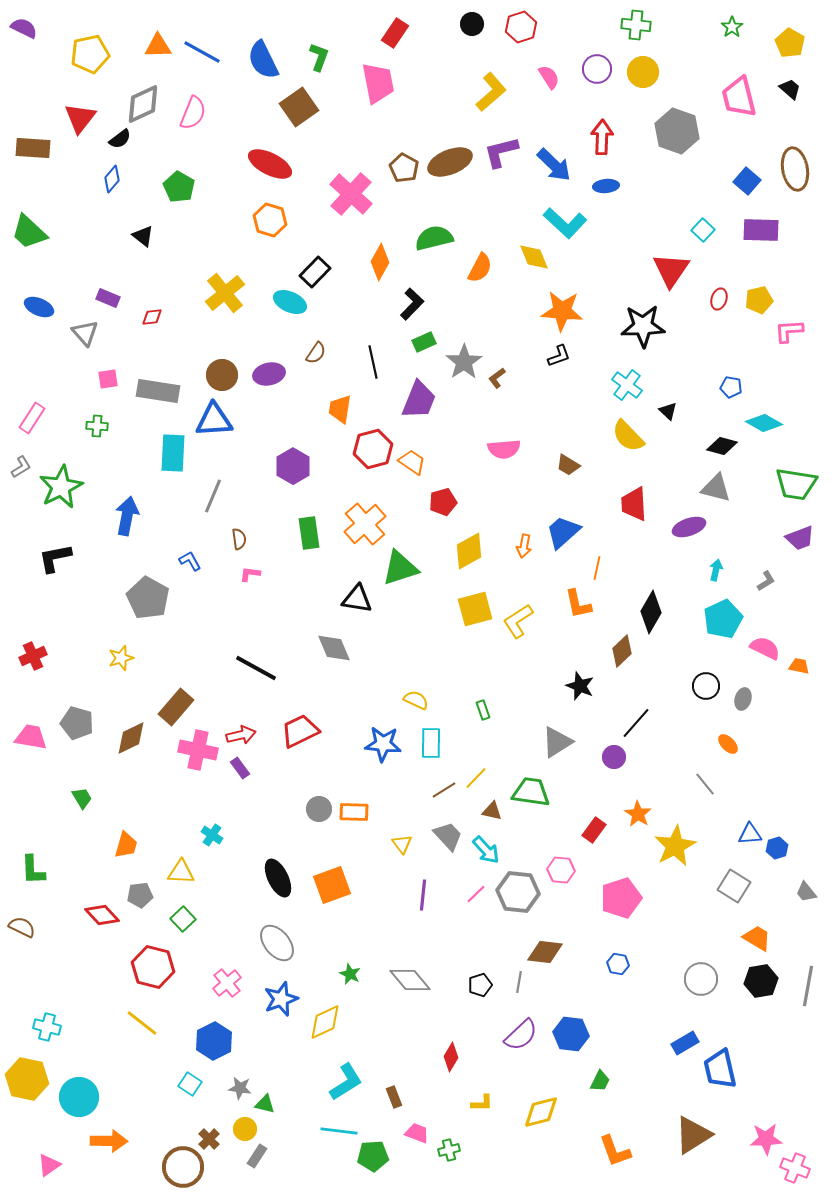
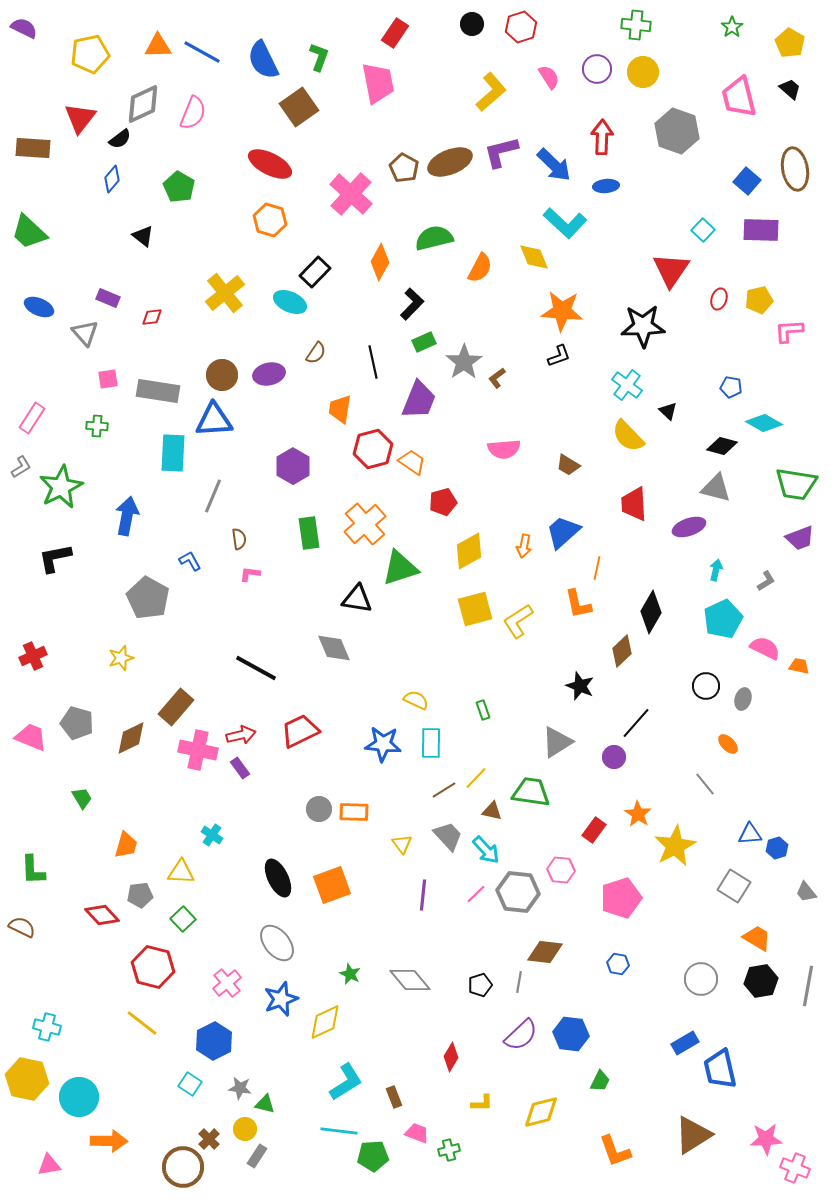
pink trapezoid at (31, 737): rotated 12 degrees clockwise
pink triangle at (49, 1165): rotated 25 degrees clockwise
